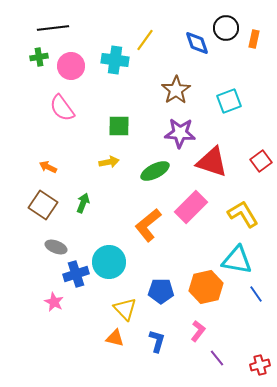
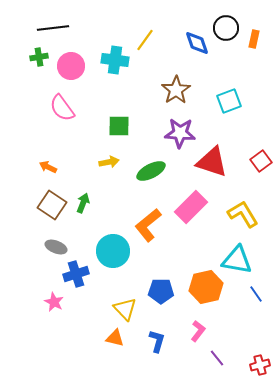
green ellipse: moved 4 px left
brown square: moved 9 px right
cyan circle: moved 4 px right, 11 px up
